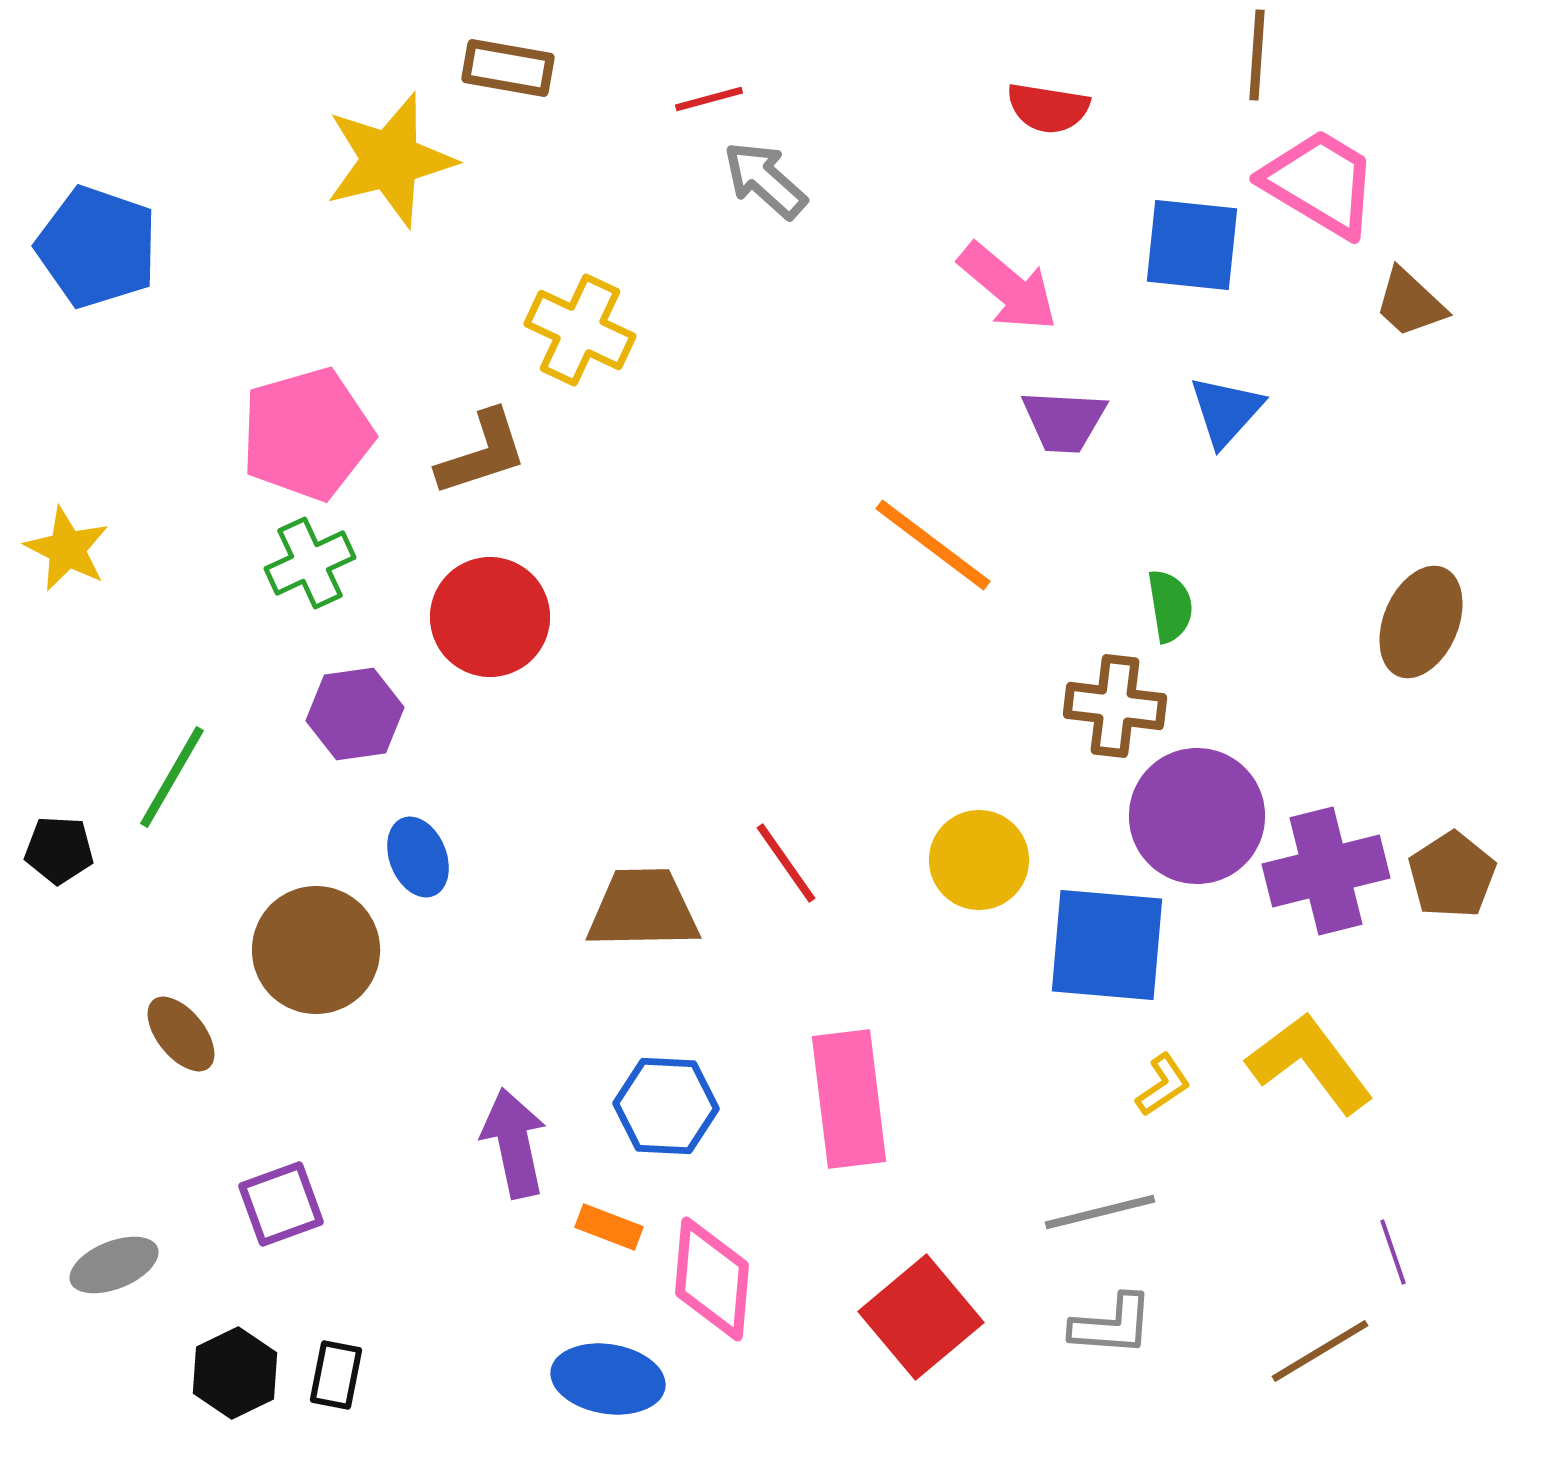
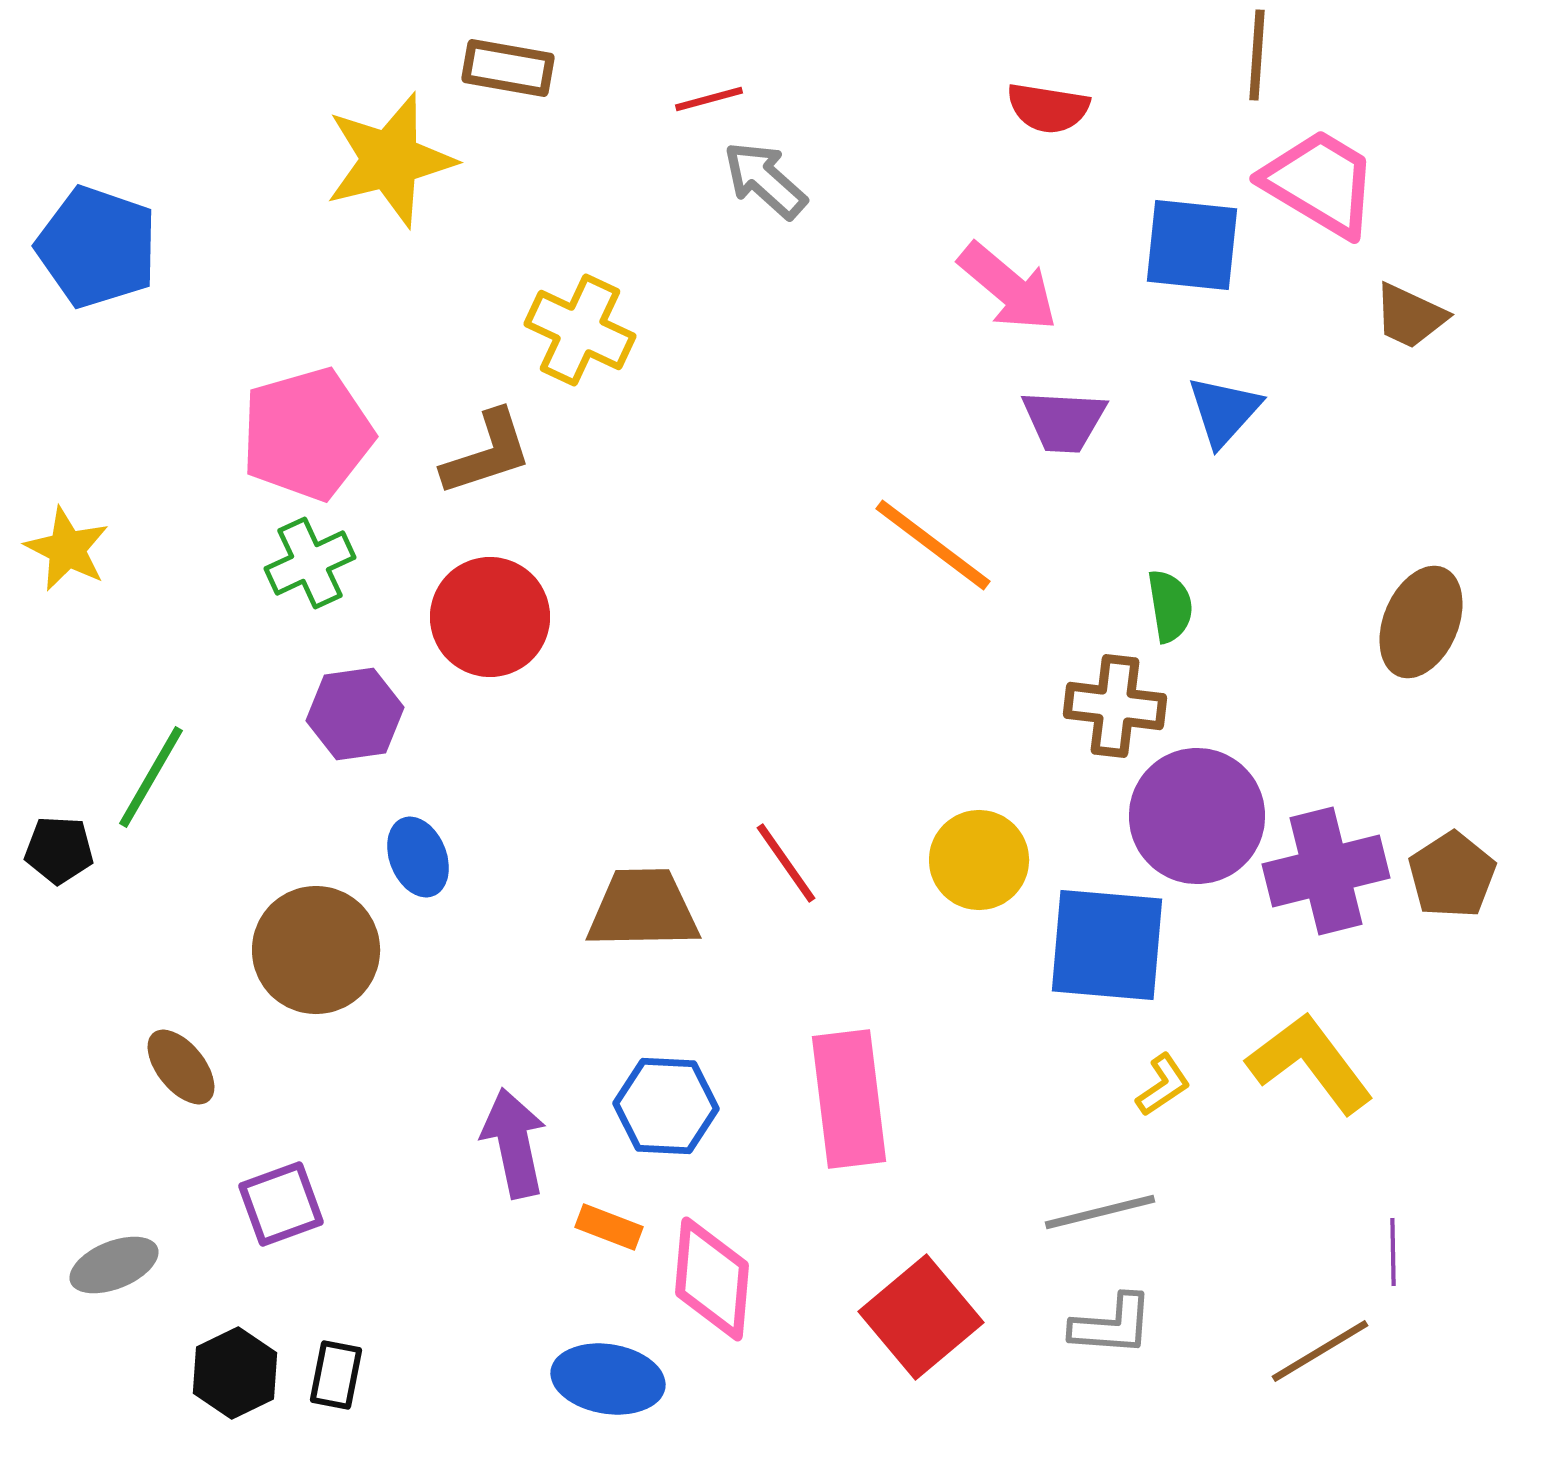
brown trapezoid at (1410, 303): moved 13 px down; rotated 18 degrees counterclockwise
blue triangle at (1226, 411): moved 2 px left
brown L-shape at (482, 453): moved 5 px right
green line at (172, 777): moved 21 px left
brown ellipse at (181, 1034): moved 33 px down
purple line at (1393, 1252): rotated 18 degrees clockwise
